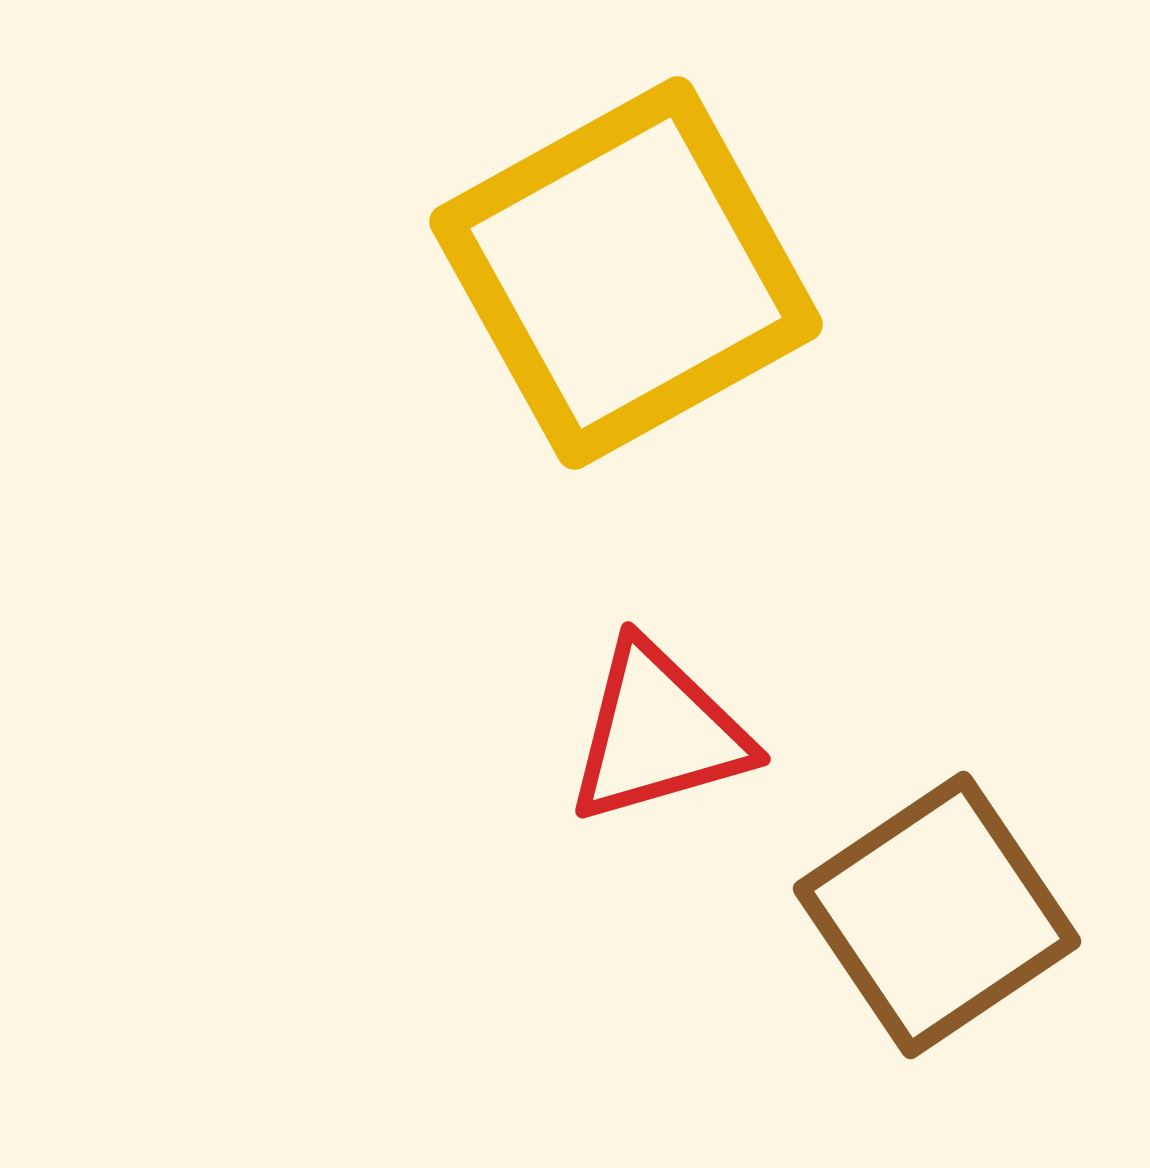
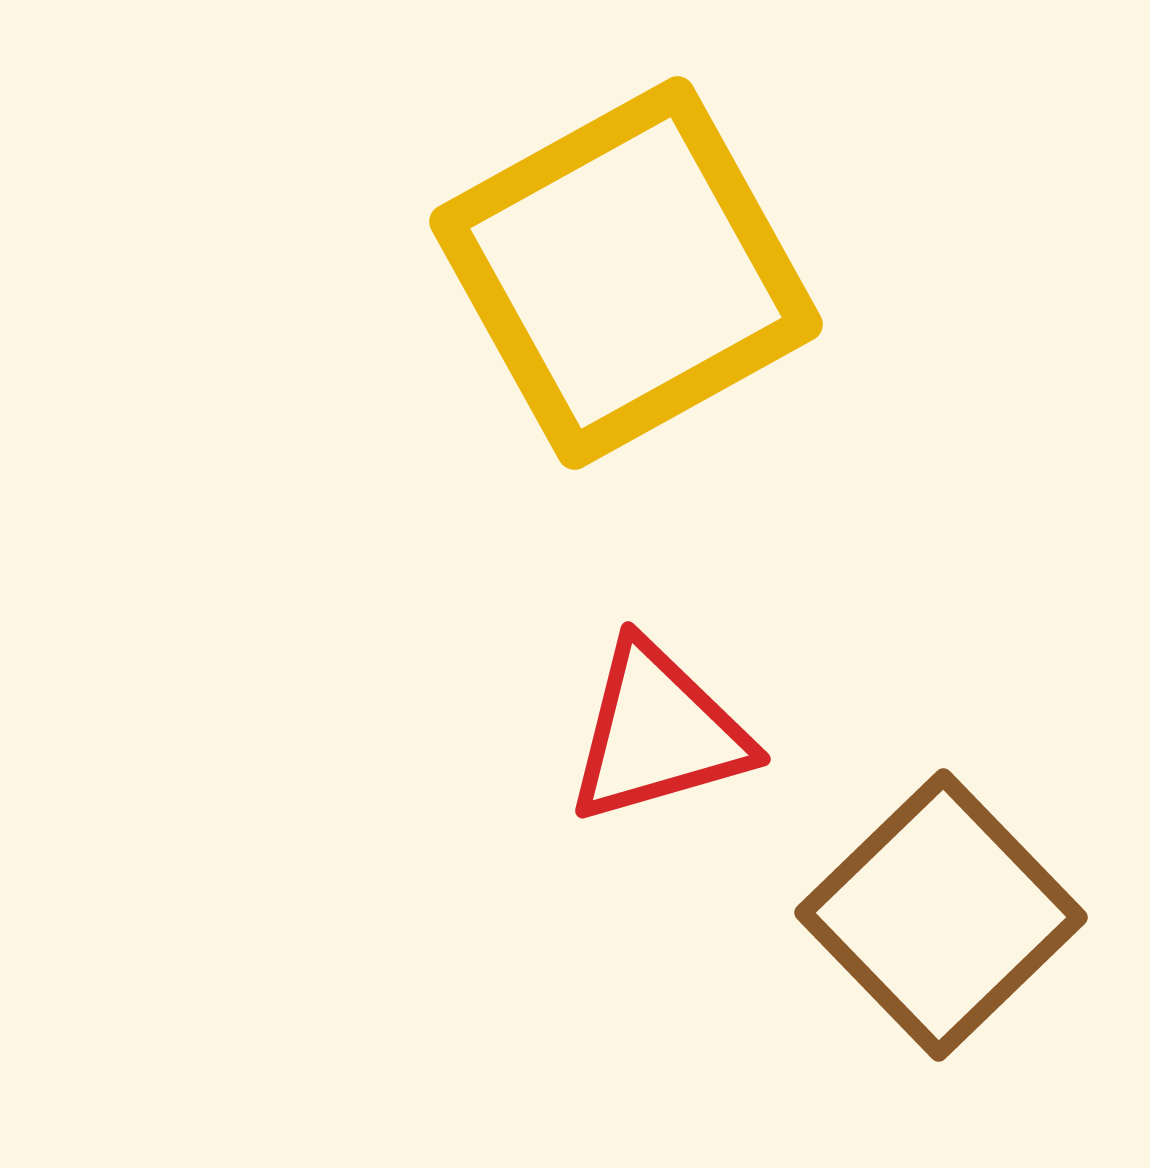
brown square: moved 4 px right; rotated 10 degrees counterclockwise
